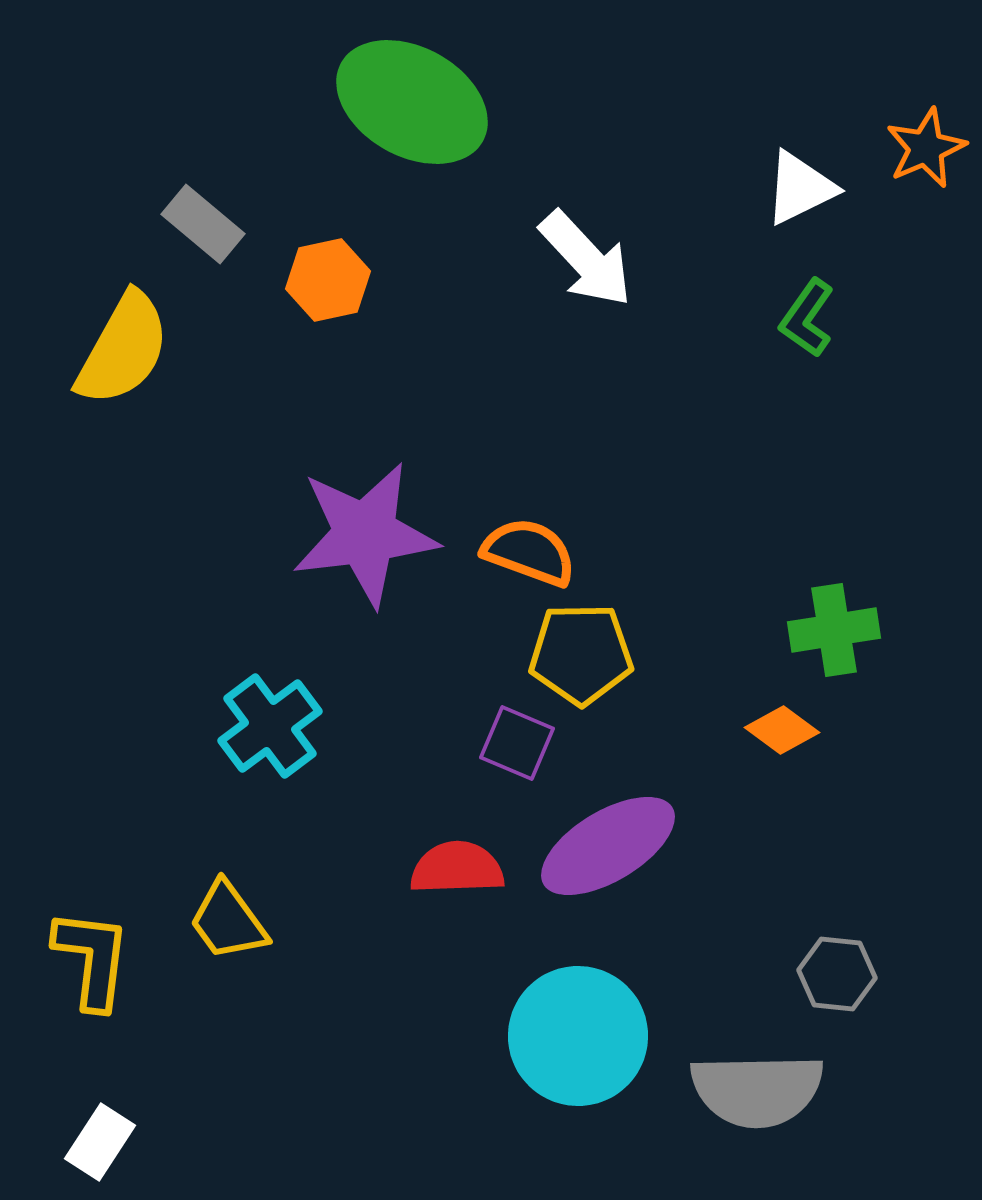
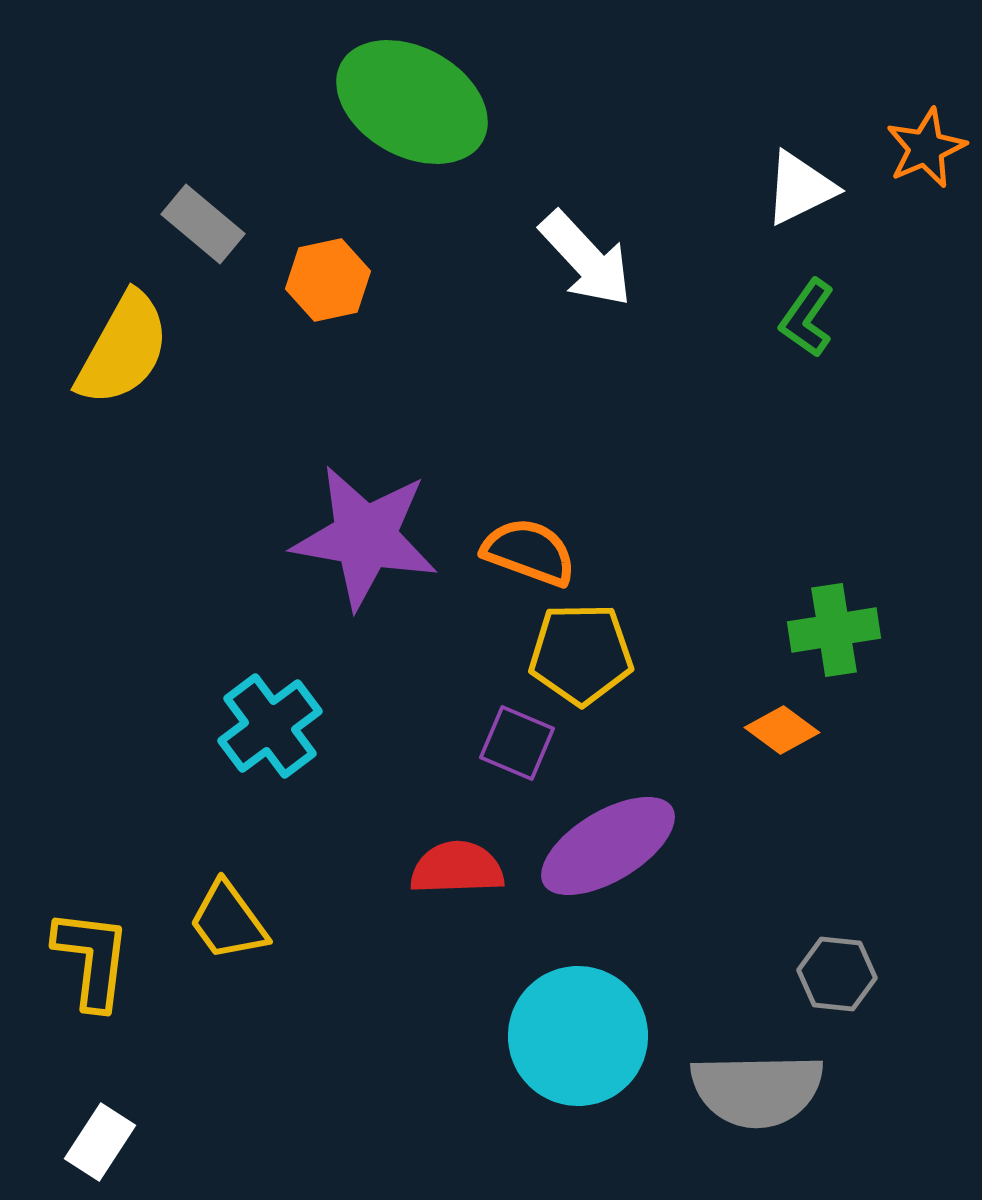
purple star: moved 3 px down; rotated 17 degrees clockwise
